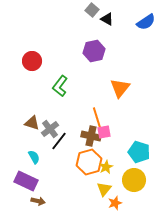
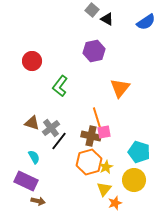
gray cross: moved 1 px right, 1 px up
